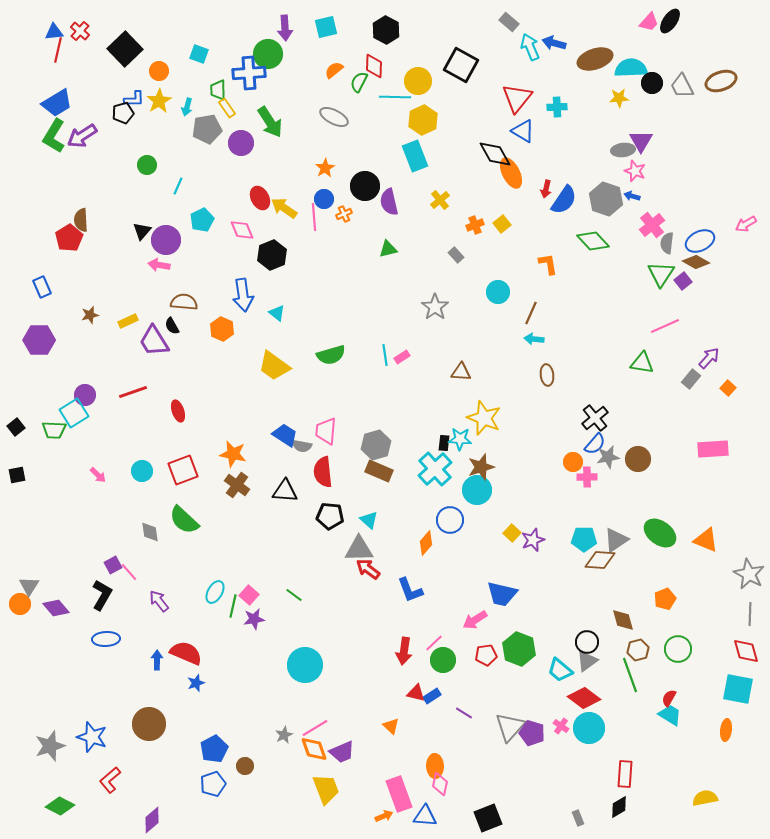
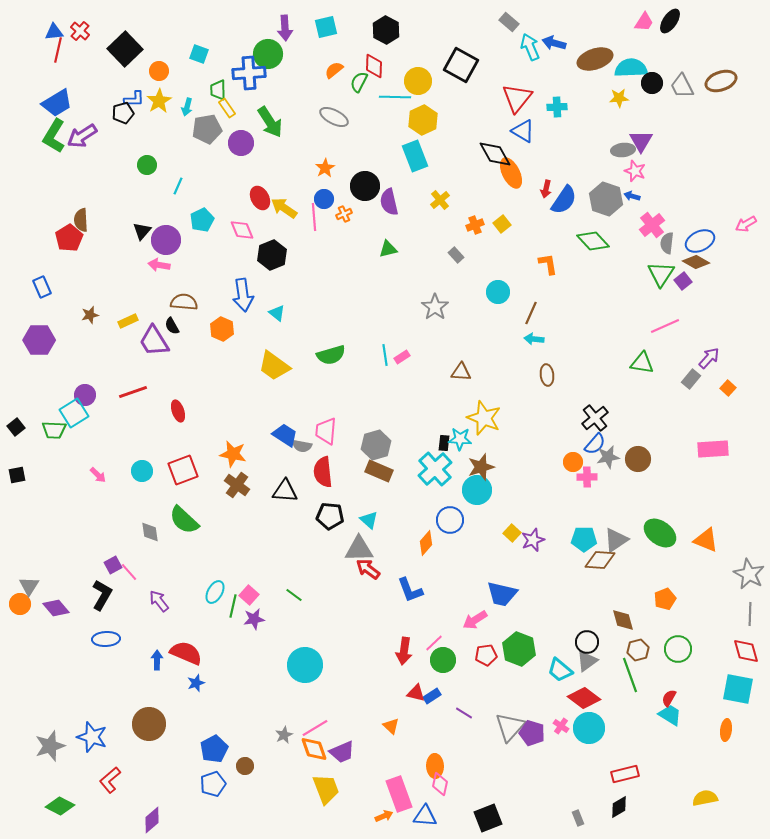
pink trapezoid at (649, 22): moved 5 px left; rotated 10 degrees counterclockwise
red rectangle at (625, 774): rotated 72 degrees clockwise
